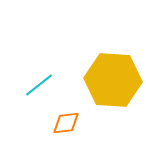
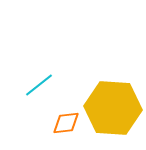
yellow hexagon: moved 28 px down
